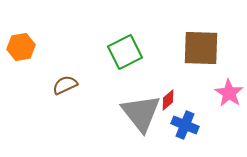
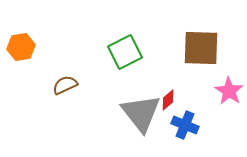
pink star: moved 2 px up
